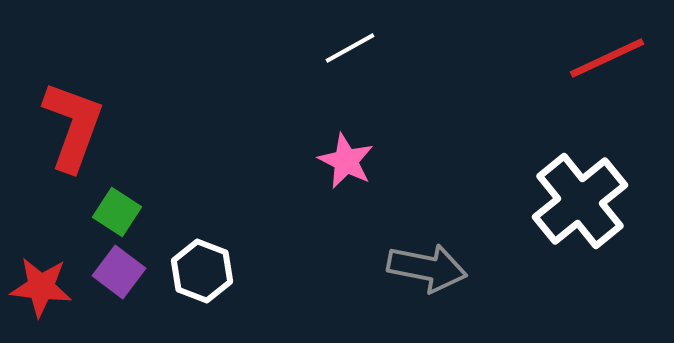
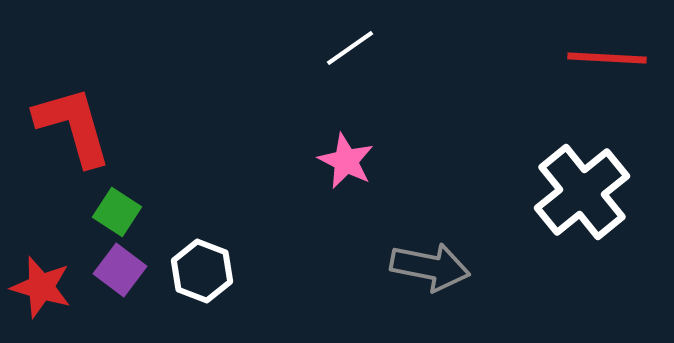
white line: rotated 6 degrees counterclockwise
red line: rotated 28 degrees clockwise
red L-shape: rotated 36 degrees counterclockwise
white cross: moved 2 px right, 9 px up
gray arrow: moved 3 px right, 1 px up
purple square: moved 1 px right, 2 px up
red star: rotated 10 degrees clockwise
